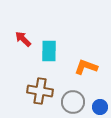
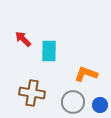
orange L-shape: moved 7 px down
brown cross: moved 8 px left, 2 px down
blue circle: moved 2 px up
